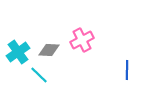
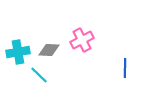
cyan cross: rotated 25 degrees clockwise
blue line: moved 2 px left, 2 px up
